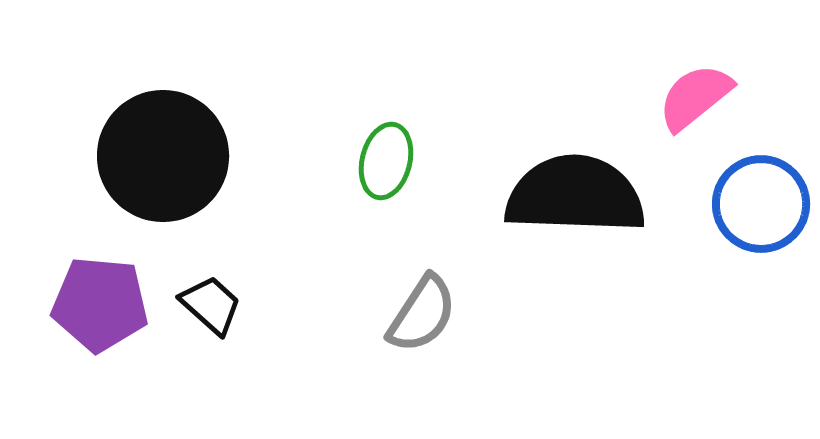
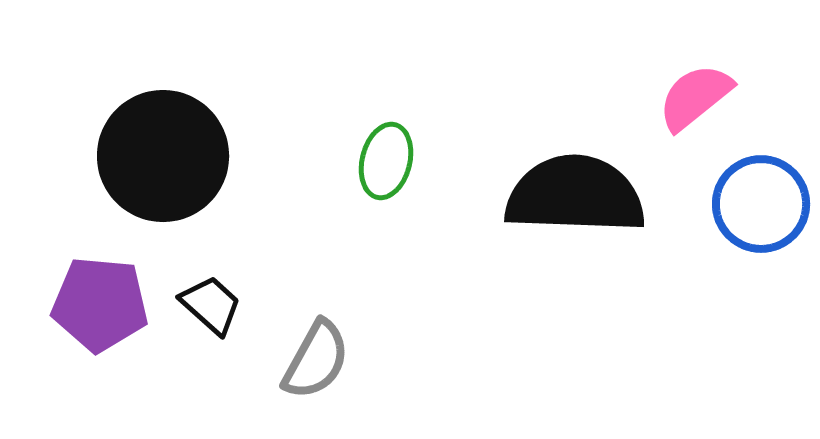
gray semicircle: moved 106 px left, 46 px down; rotated 4 degrees counterclockwise
